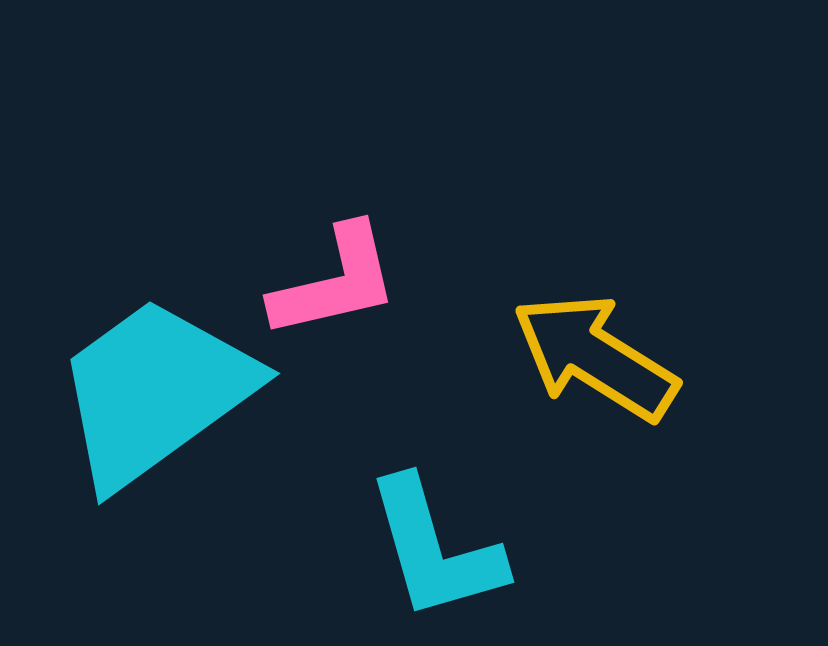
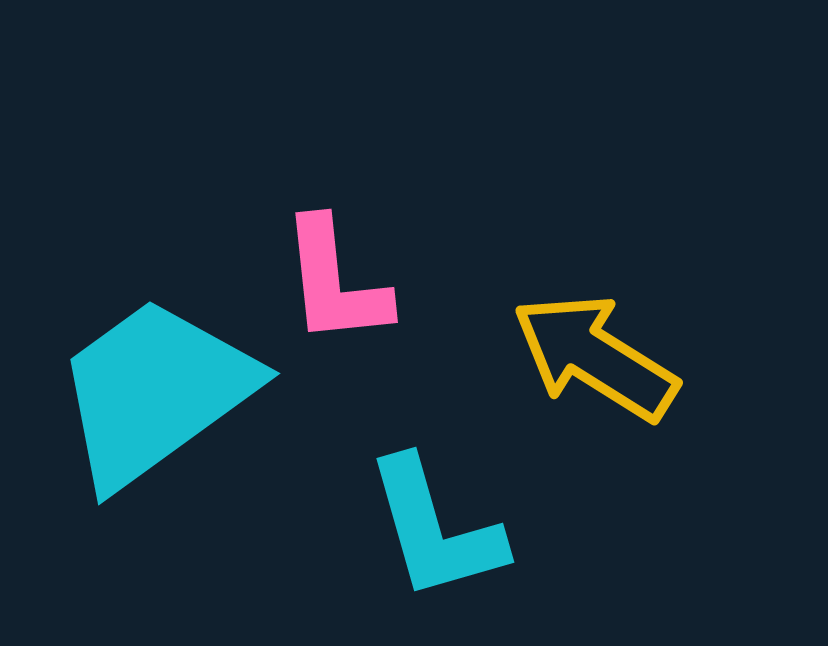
pink L-shape: rotated 97 degrees clockwise
cyan L-shape: moved 20 px up
